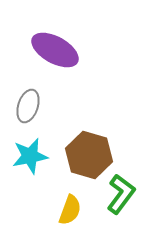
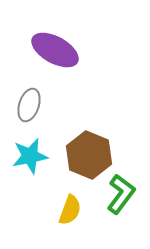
gray ellipse: moved 1 px right, 1 px up
brown hexagon: rotated 6 degrees clockwise
